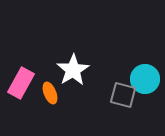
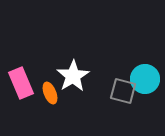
white star: moved 6 px down
pink rectangle: rotated 52 degrees counterclockwise
gray square: moved 4 px up
